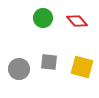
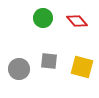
gray square: moved 1 px up
